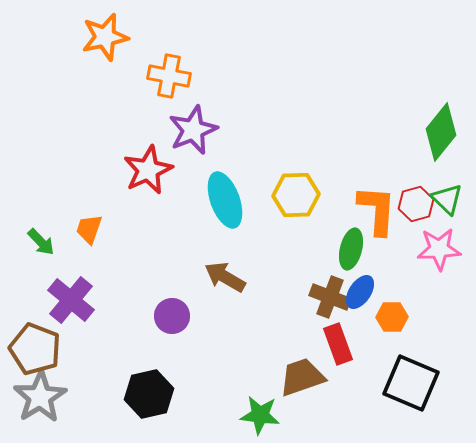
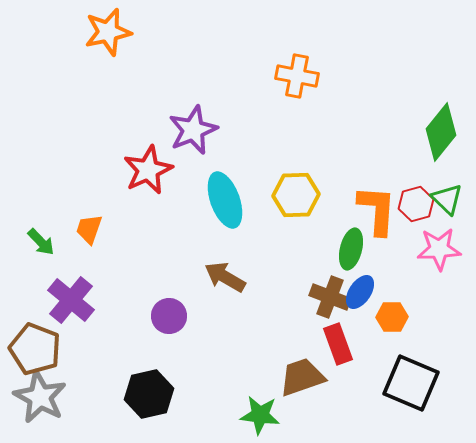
orange star: moved 3 px right, 5 px up
orange cross: moved 128 px right
purple circle: moved 3 px left
gray star: rotated 12 degrees counterclockwise
